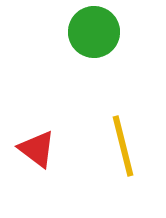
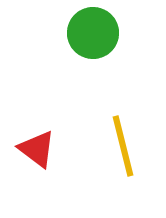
green circle: moved 1 px left, 1 px down
